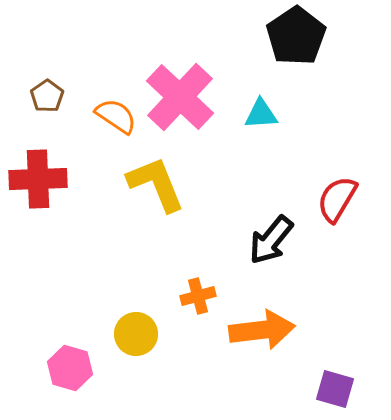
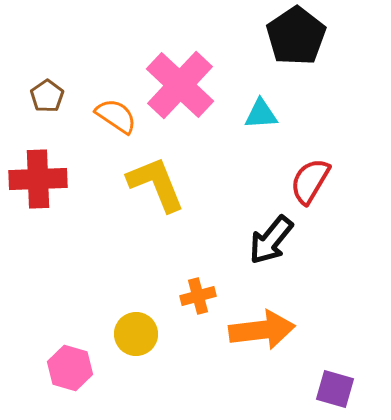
pink cross: moved 12 px up
red semicircle: moved 27 px left, 18 px up
